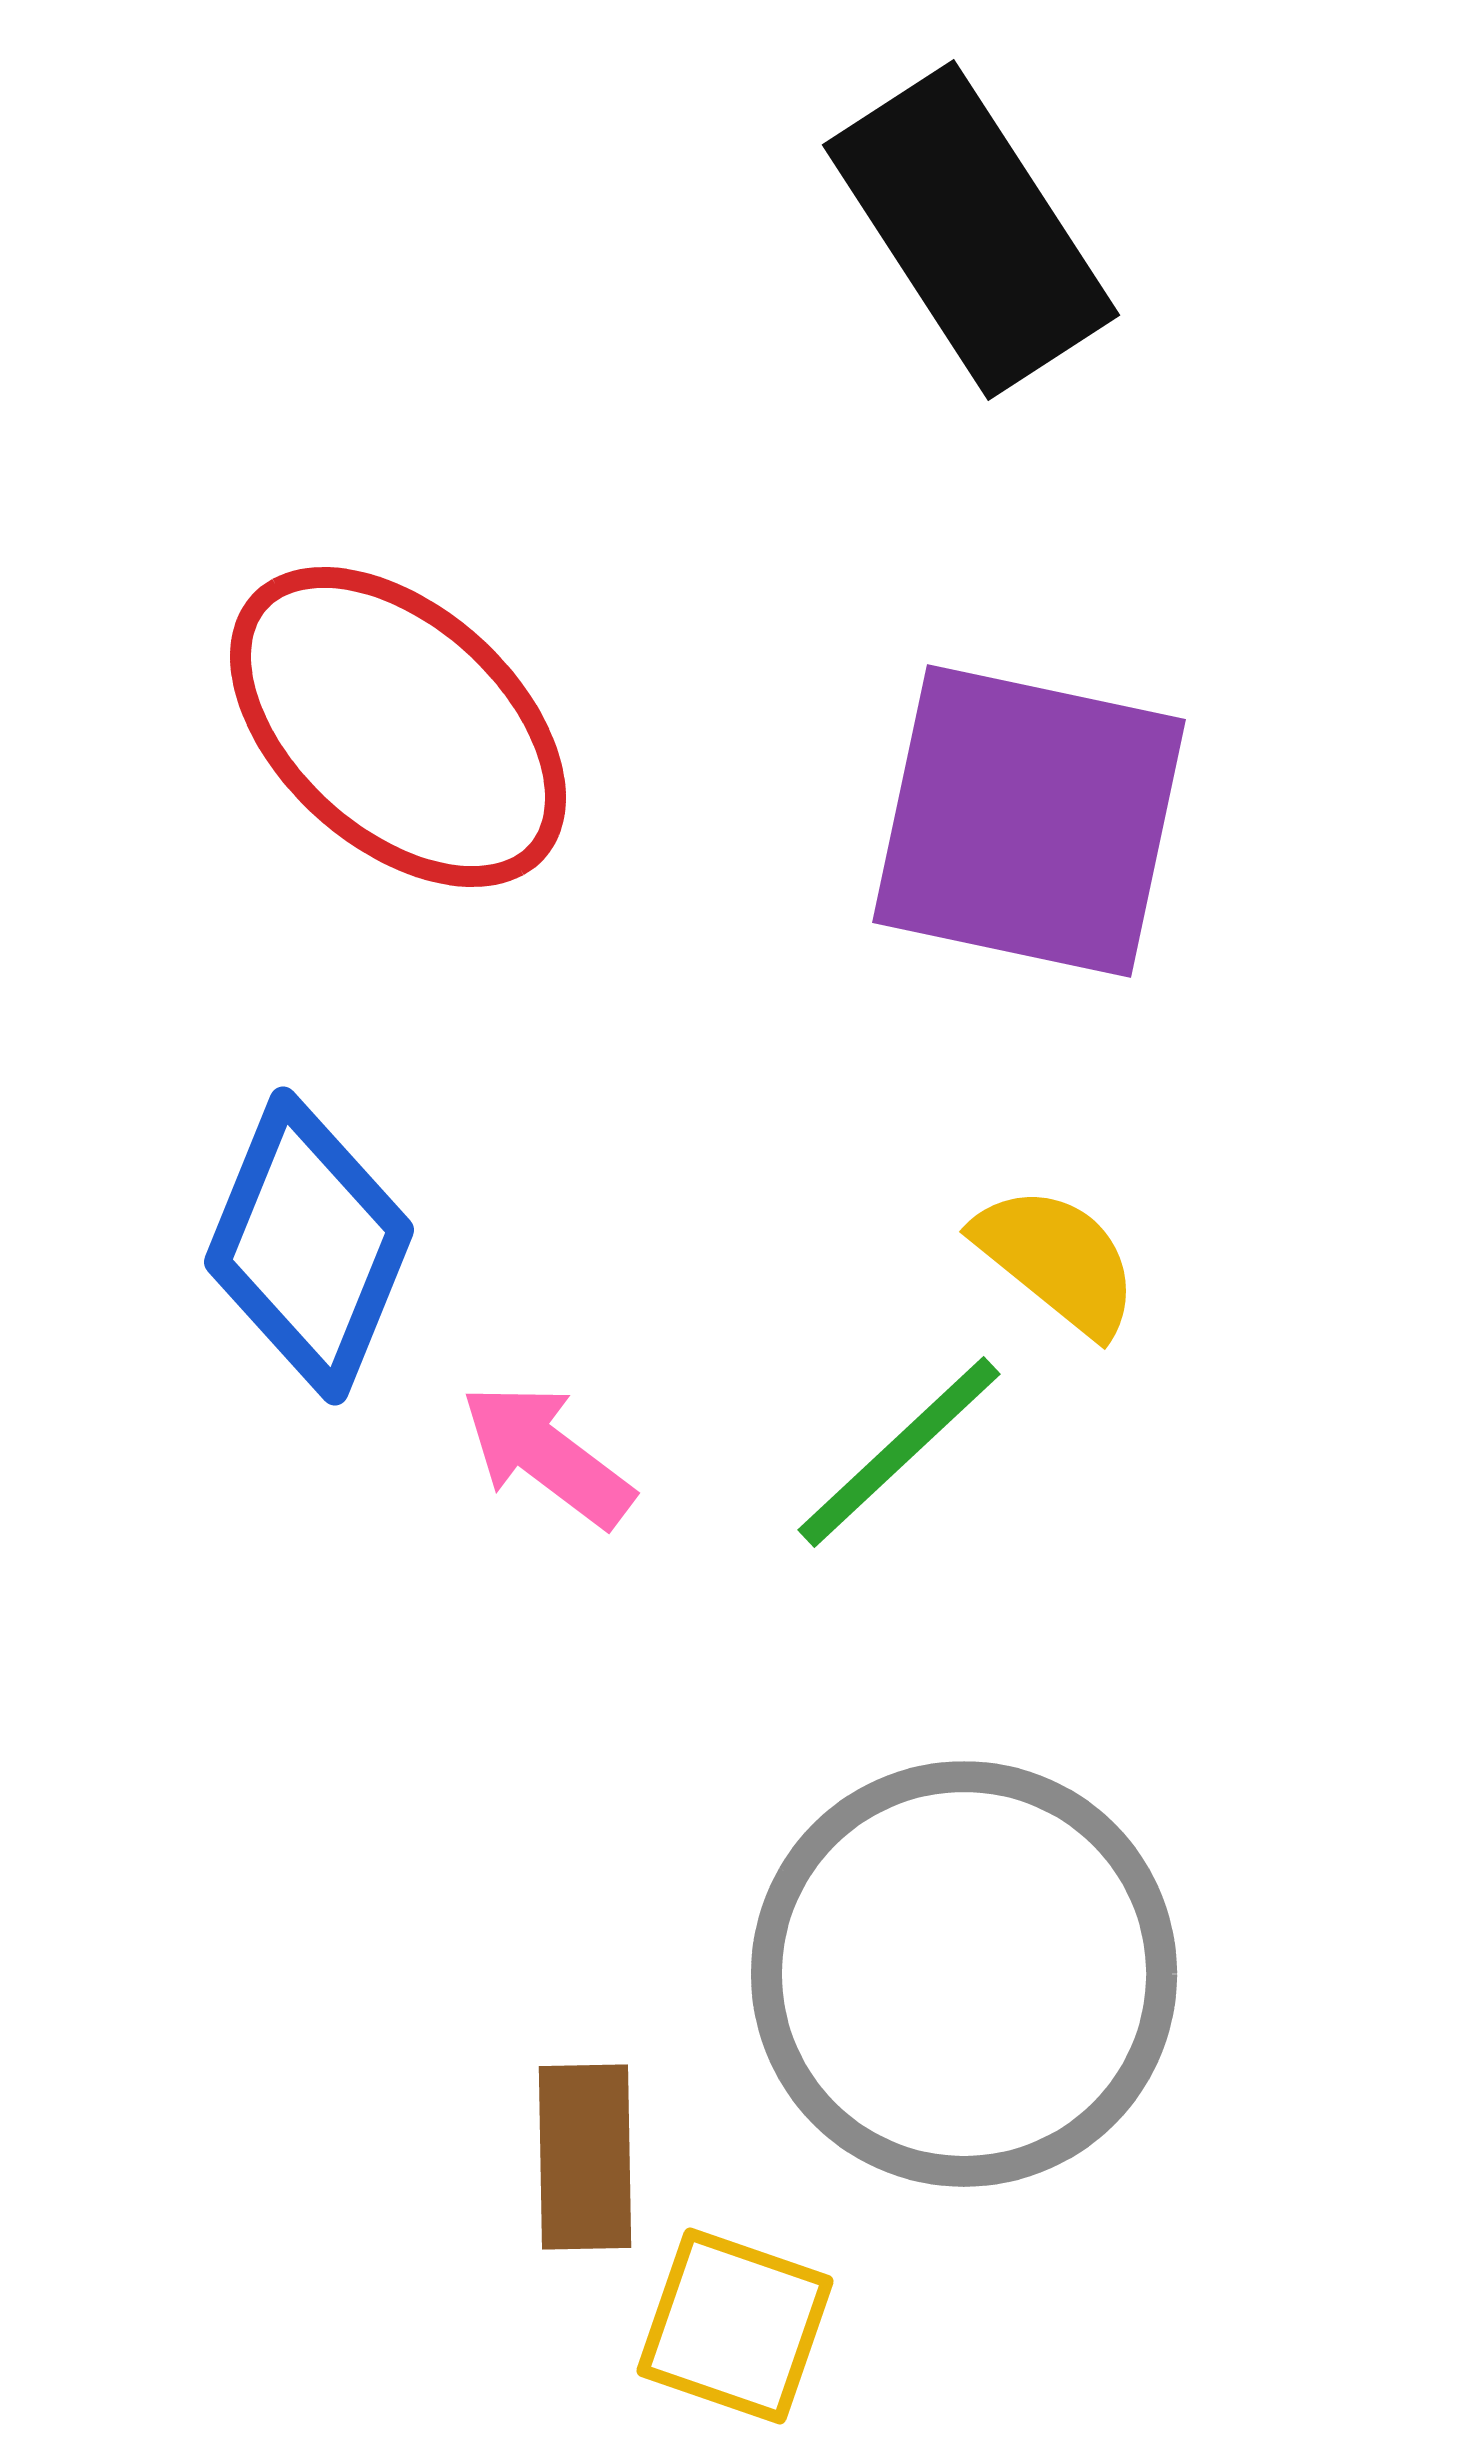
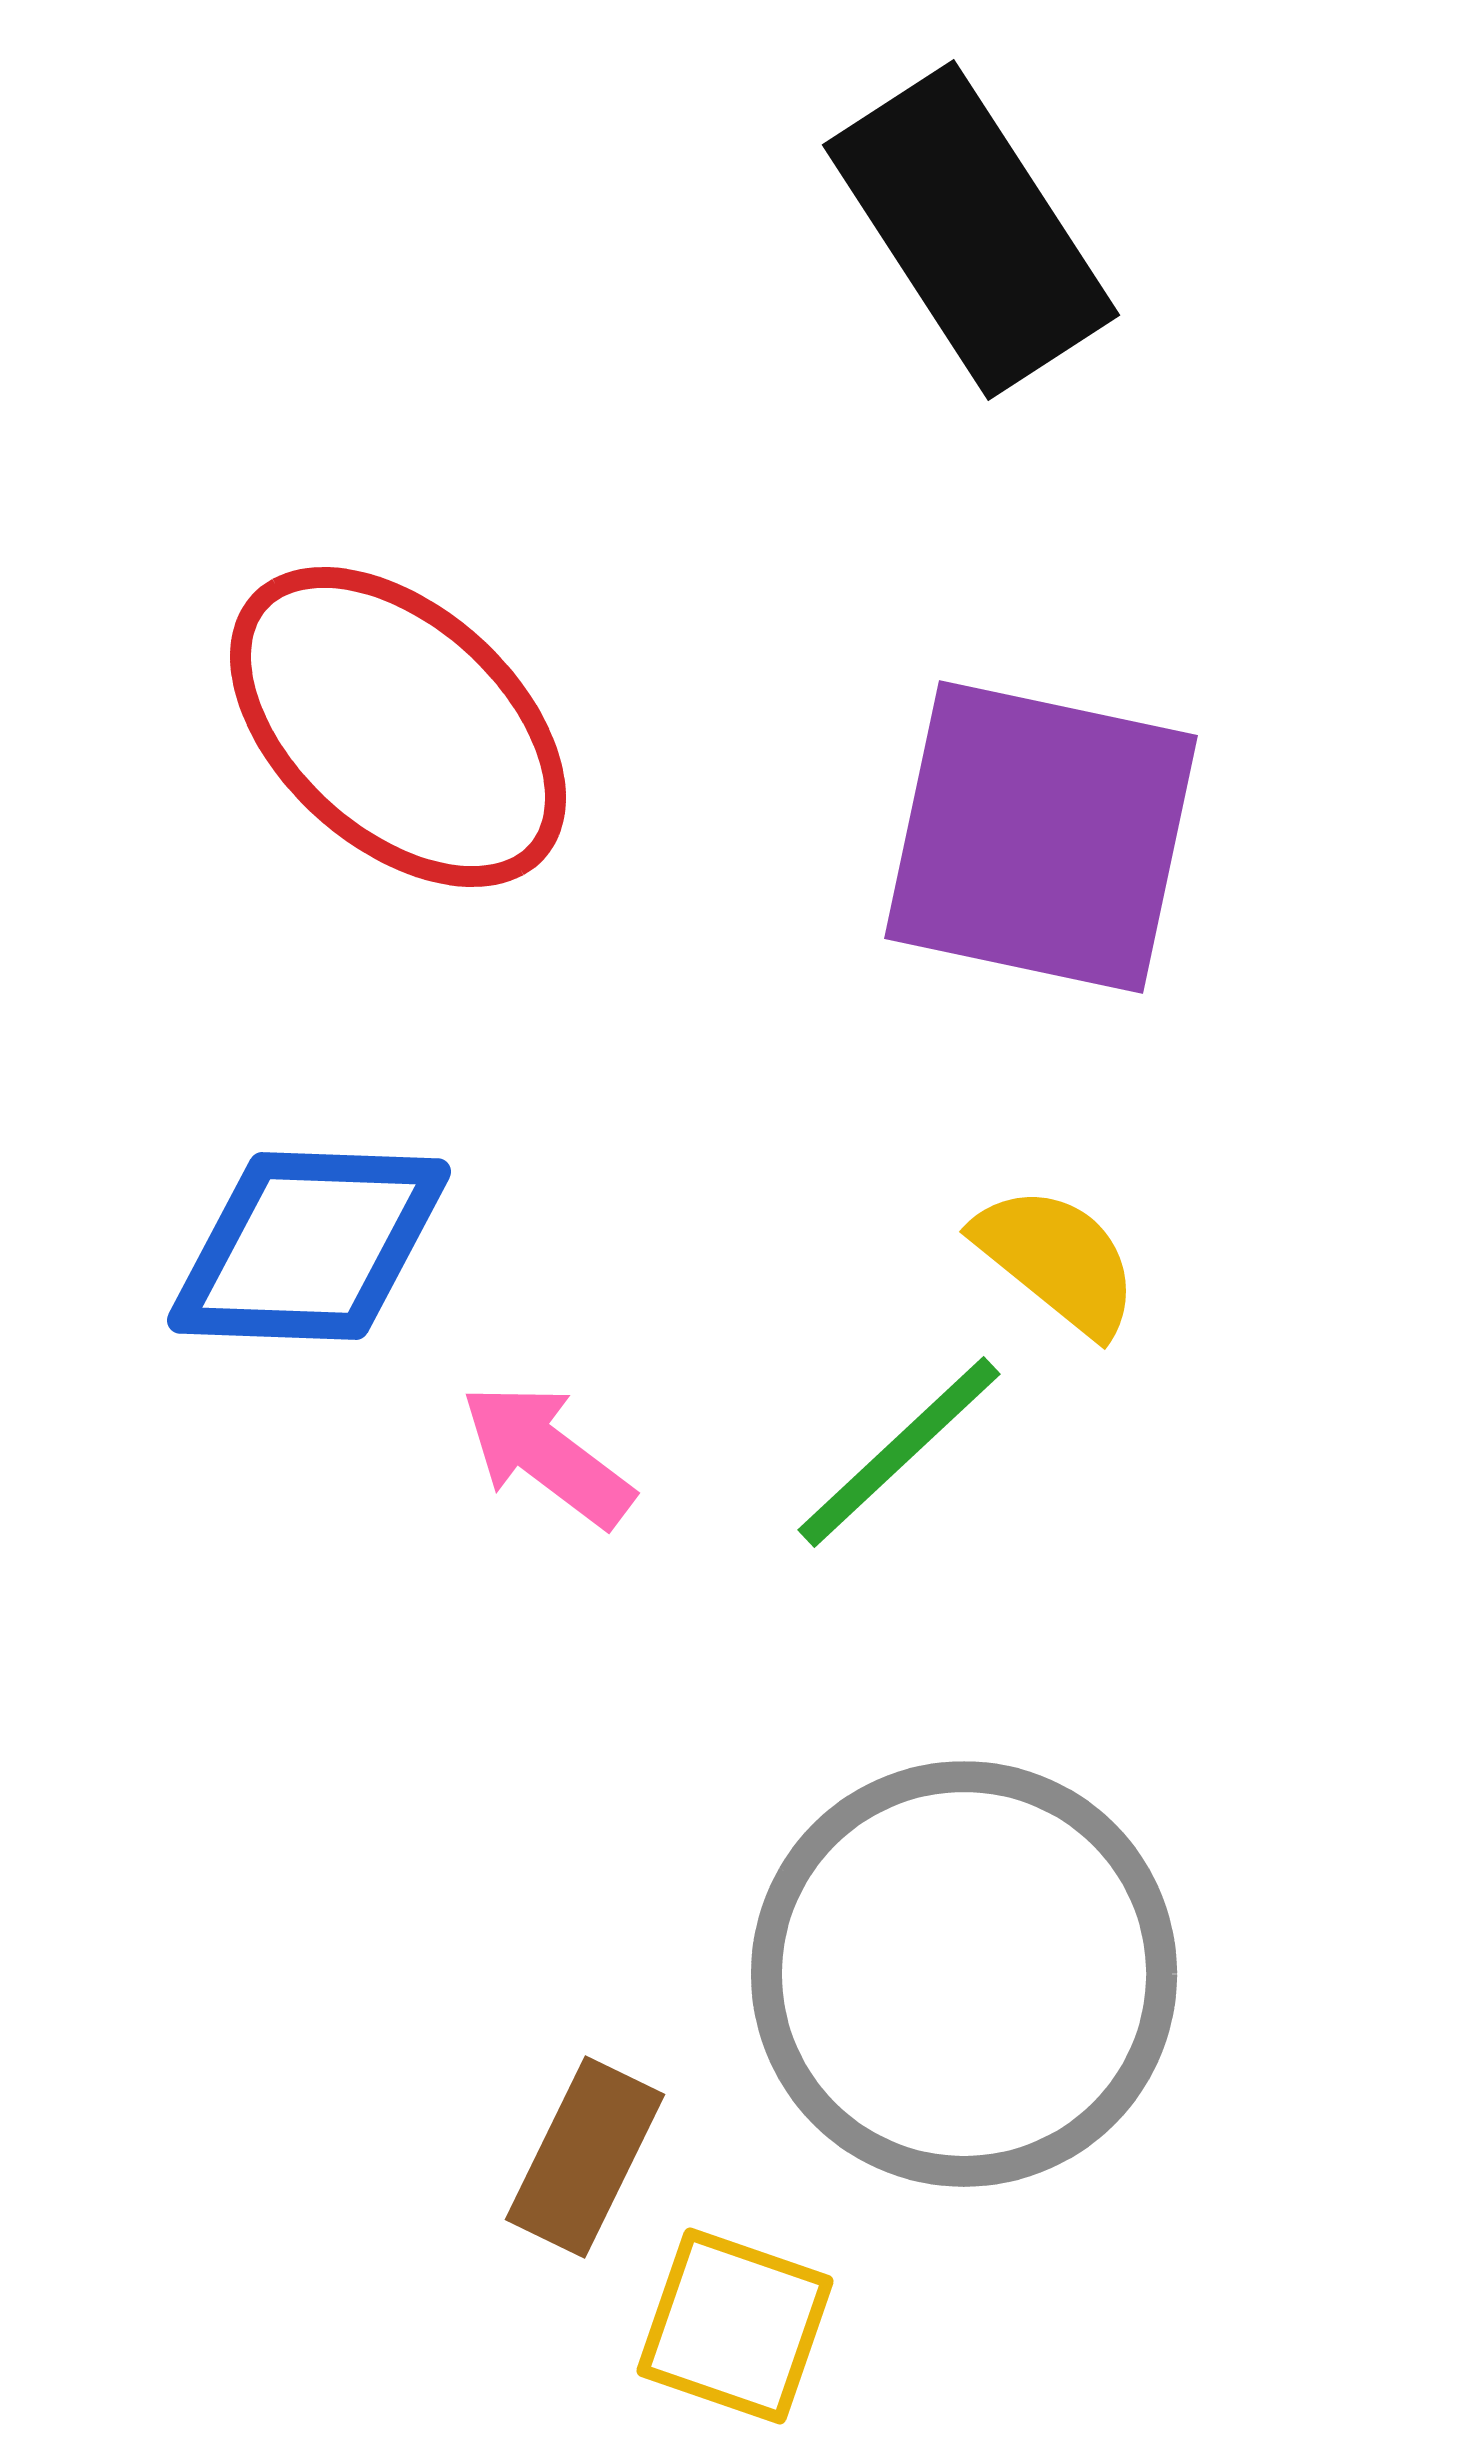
purple square: moved 12 px right, 16 px down
blue diamond: rotated 70 degrees clockwise
brown rectangle: rotated 27 degrees clockwise
